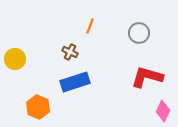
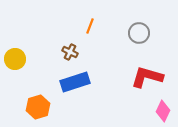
orange hexagon: rotated 20 degrees clockwise
